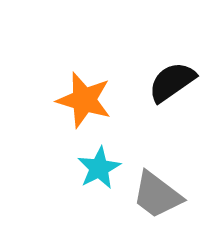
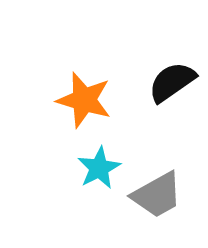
gray trapezoid: rotated 66 degrees counterclockwise
